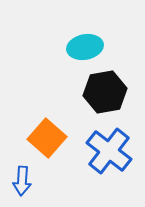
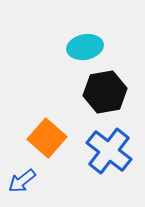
blue arrow: rotated 48 degrees clockwise
